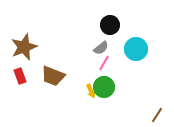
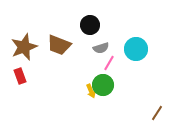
black circle: moved 20 px left
gray semicircle: rotated 21 degrees clockwise
pink line: moved 5 px right
brown trapezoid: moved 6 px right, 31 px up
green circle: moved 1 px left, 2 px up
brown line: moved 2 px up
